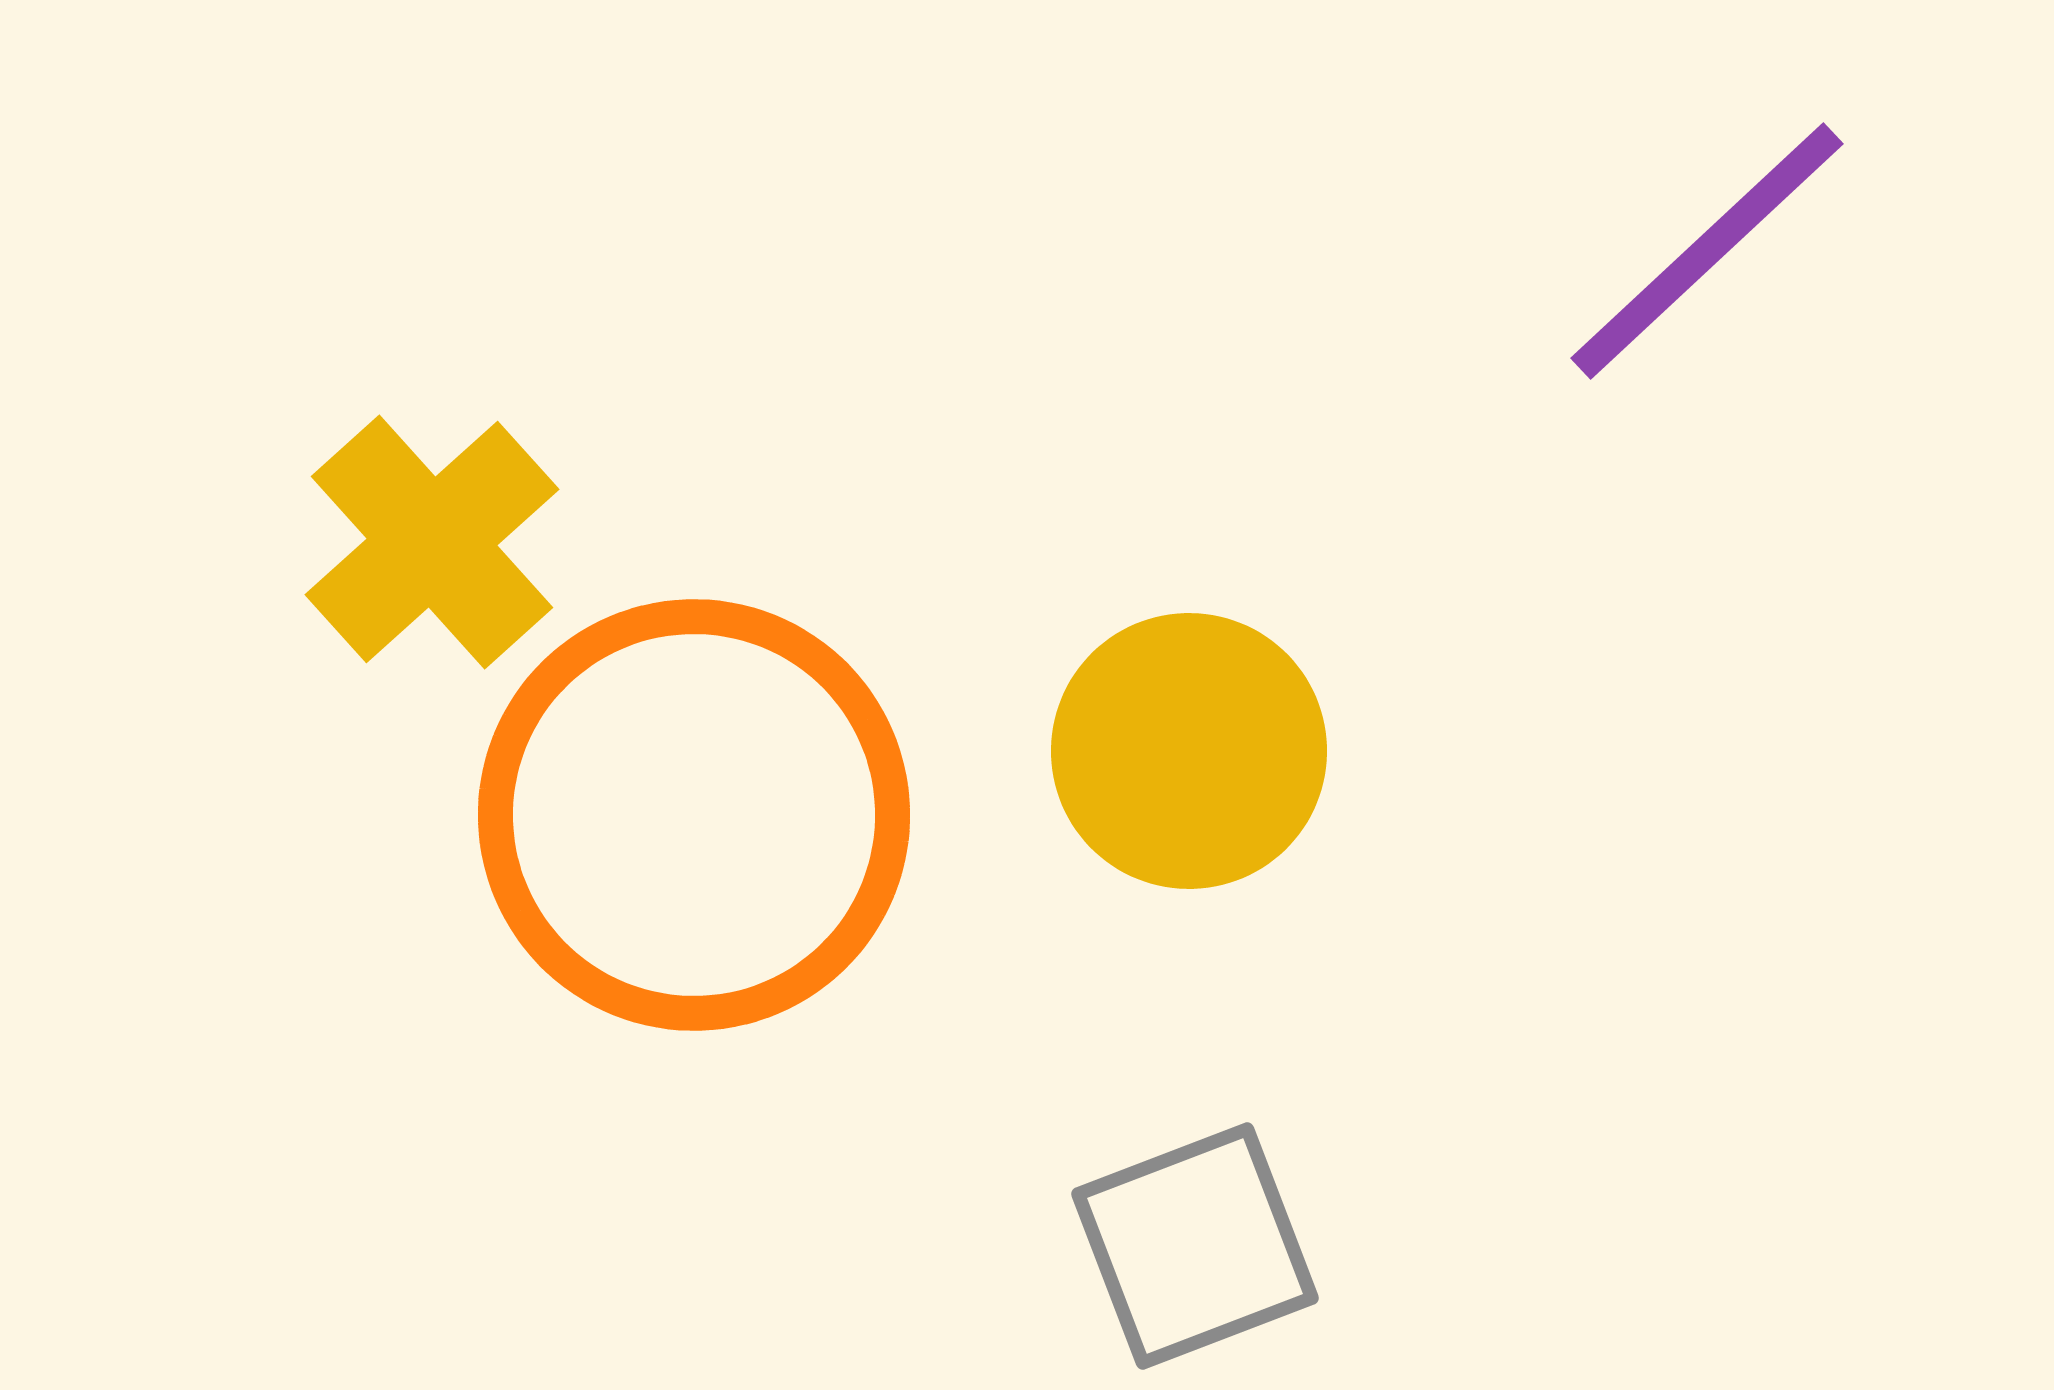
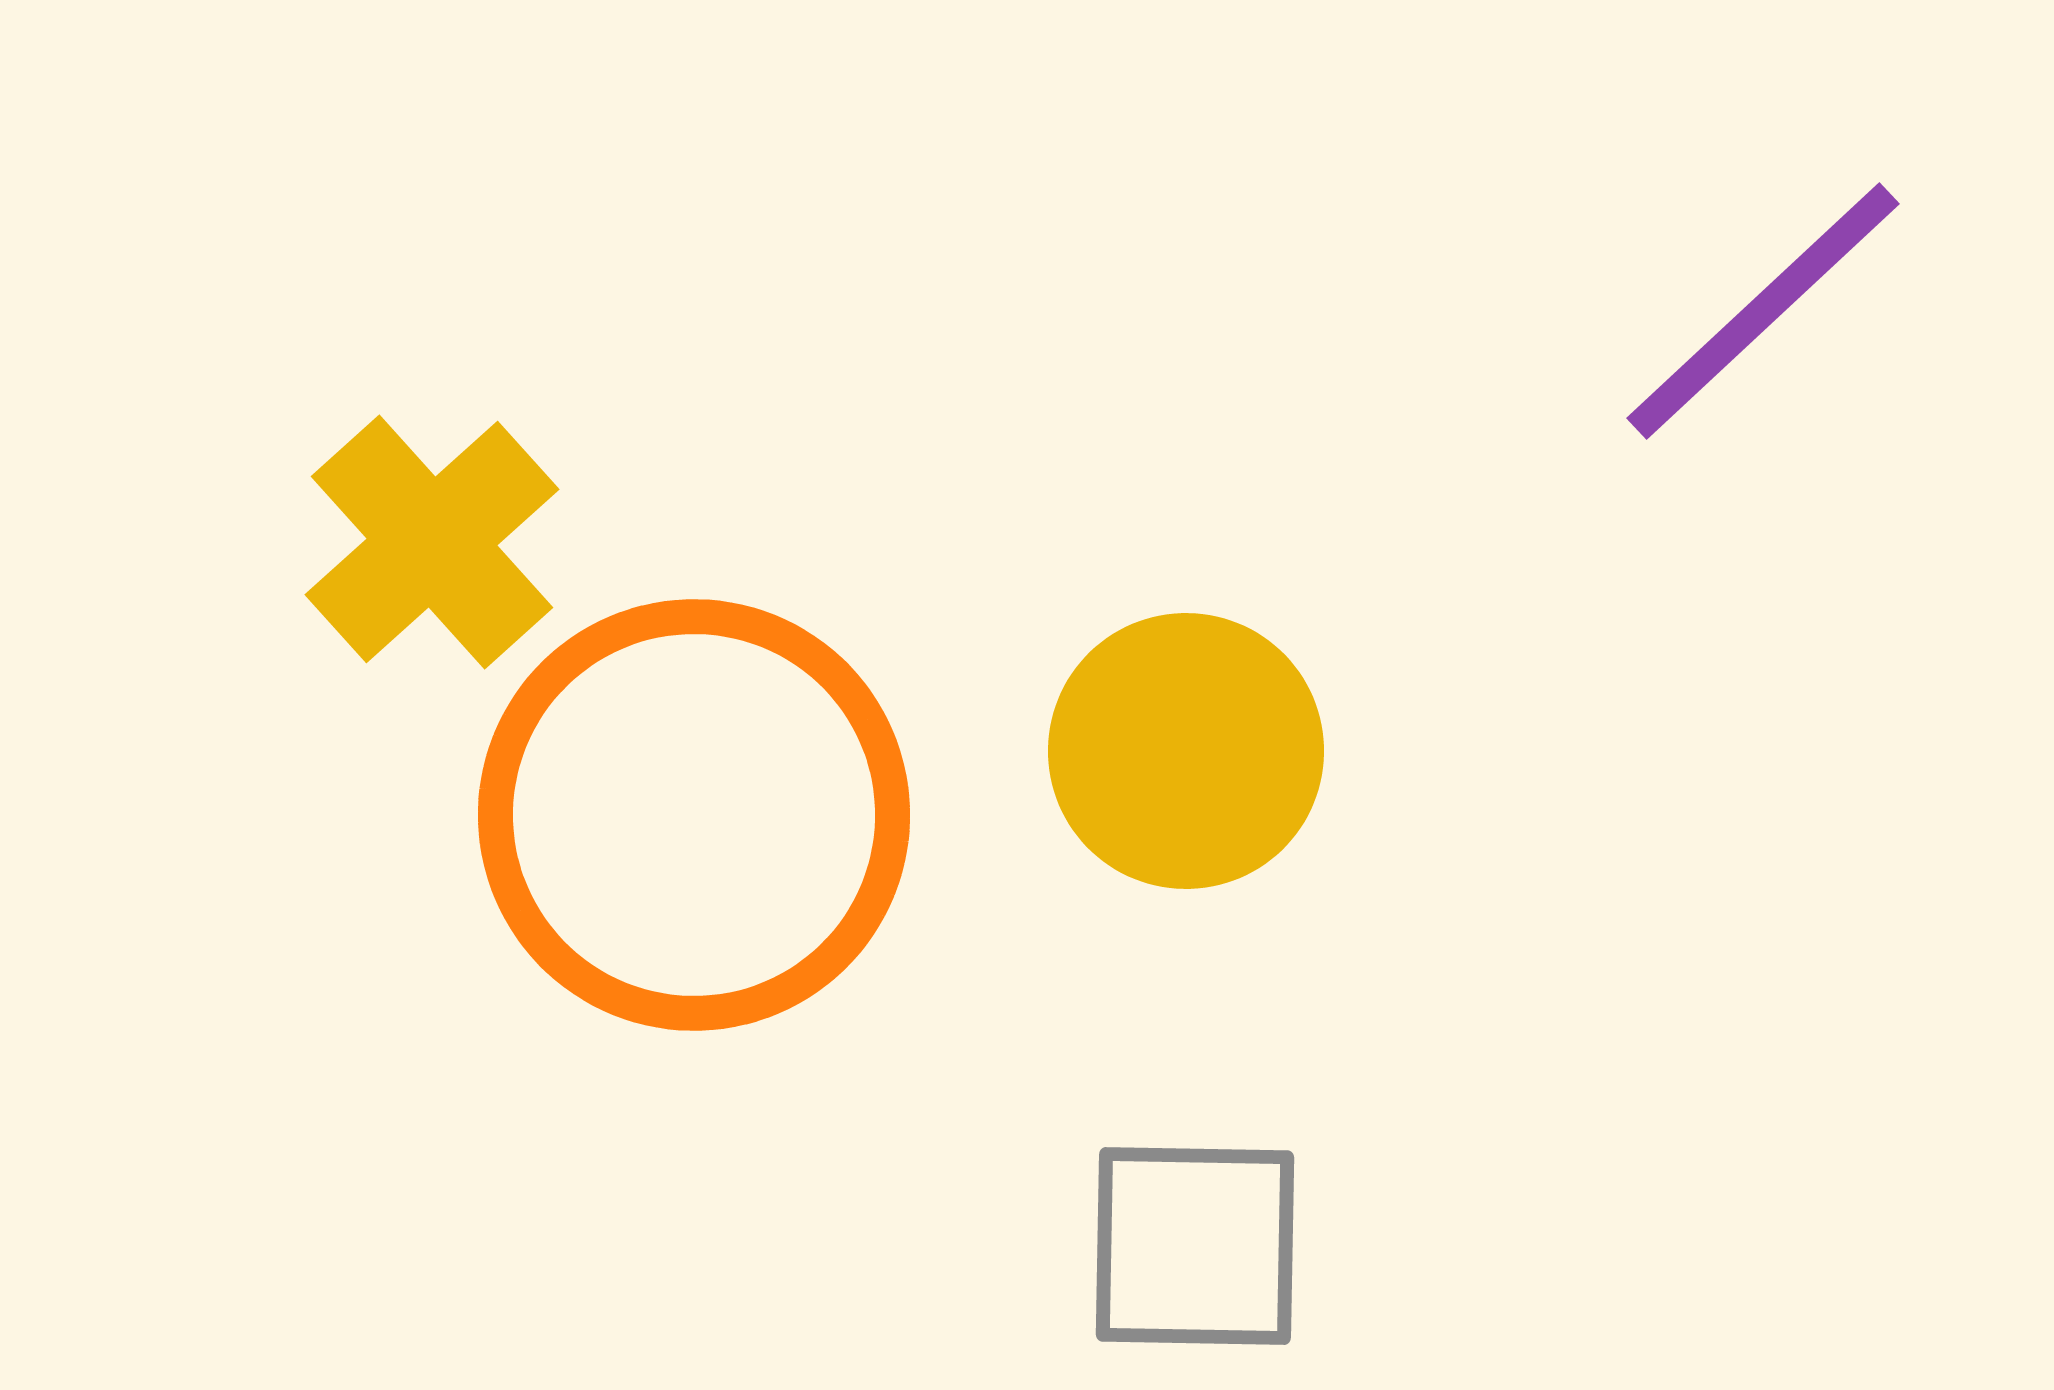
purple line: moved 56 px right, 60 px down
yellow circle: moved 3 px left
gray square: rotated 22 degrees clockwise
